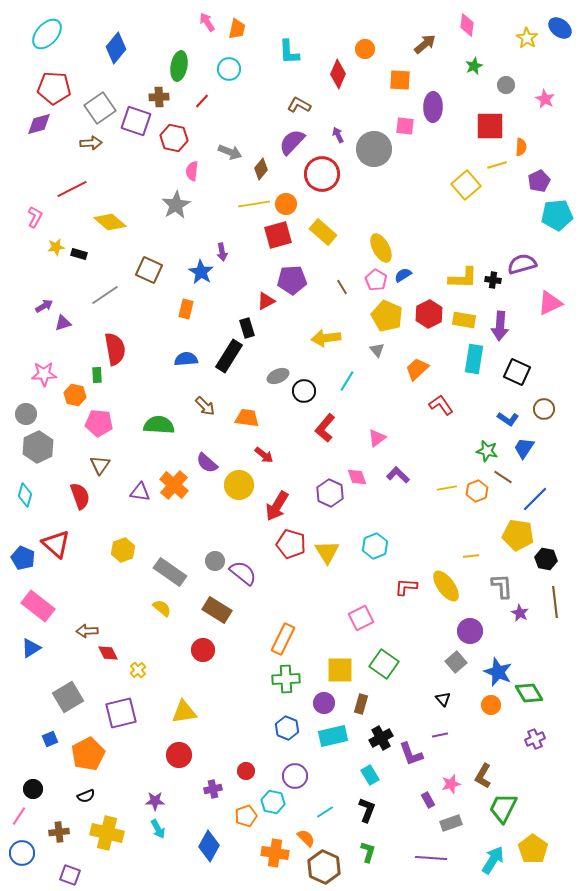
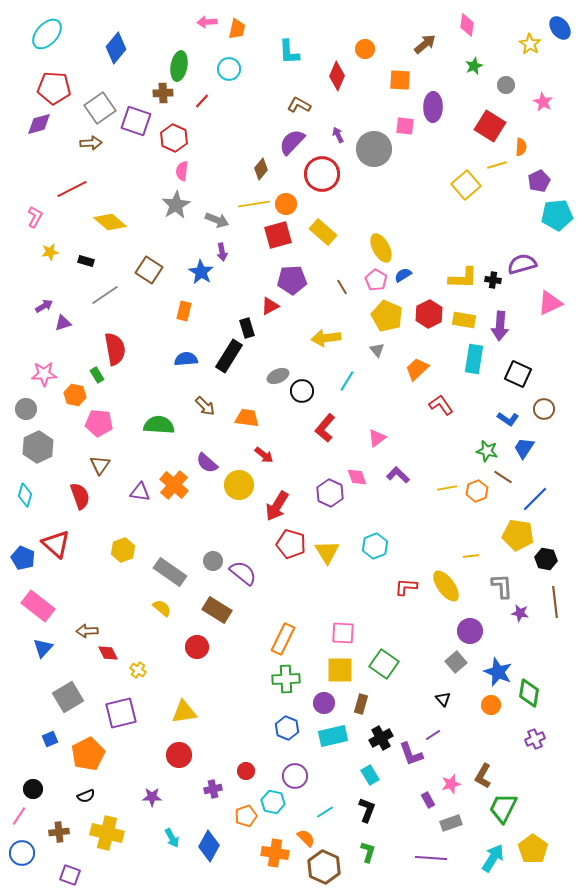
pink arrow at (207, 22): rotated 60 degrees counterclockwise
blue ellipse at (560, 28): rotated 15 degrees clockwise
yellow star at (527, 38): moved 3 px right, 6 px down
red diamond at (338, 74): moved 1 px left, 2 px down
brown cross at (159, 97): moved 4 px right, 4 px up
pink star at (545, 99): moved 2 px left, 3 px down
red square at (490, 126): rotated 32 degrees clockwise
red hexagon at (174, 138): rotated 12 degrees clockwise
gray arrow at (230, 152): moved 13 px left, 68 px down
pink semicircle at (192, 171): moved 10 px left
yellow star at (56, 247): moved 6 px left, 5 px down
black rectangle at (79, 254): moved 7 px right, 7 px down
brown square at (149, 270): rotated 8 degrees clockwise
red triangle at (266, 301): moved 4 px right, 5 px down
orange rectangle at (186, 309): moved 2 px left, 2 px down
black square at (517, 372): moved 1 px right, 2 px down
green rectangle at (97, 375): rotated 28 degrees counterclockwise
black circle at (304, 391): moved 2 px left
gray circle at (26, 414): moved 5 px up
gray circle at (215, 561): moved 2 px left
purple star at (520, 613): rotated 18 degrees counterclockwise
pink square at (361, 618): moved 18 px left, 15 px down; rotated 30 degrees clockwise
blue triangle at (31, 648): moved 12 px right; rotated 15 degrees counterclockwise
red circle at (203, 650): moved 6 px left, 3 px up
yellow cross at (138, 670): rotated 14 degrees counterclockwise
green diamond at (529, 693): rotated 40 degrees clockwise
purple line at (440, 735): moved 7 px left; rotated 21 degrees counterclockwise
purple star at (155, 801): moved 3 px left, 4 px up
cyan arrow at (158, 829): moved 14 px right, 9 px down
cyan arrow at (493, 860): moved 2 px up
